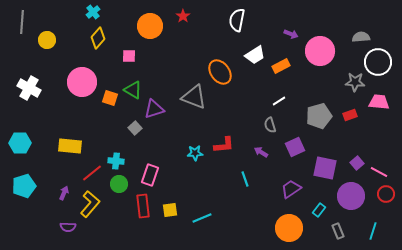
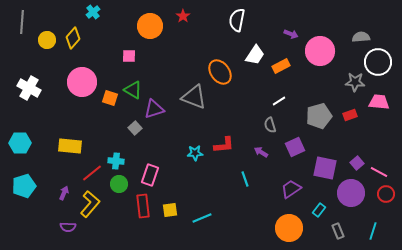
yellow diamond at (98, 38): moved 25 px left
white trapezoid at (255, 55): rotated 25 degrees counterclockwise
purple circle at (351, 196): moved 3 px up
